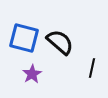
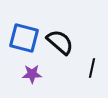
purple star: rotated 30 degrees clockwise
